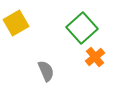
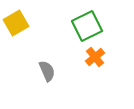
green square: moved 5 px right, 2 px up; rotated 16 degrees clockwise
gray semicircle: moved 1 px right
